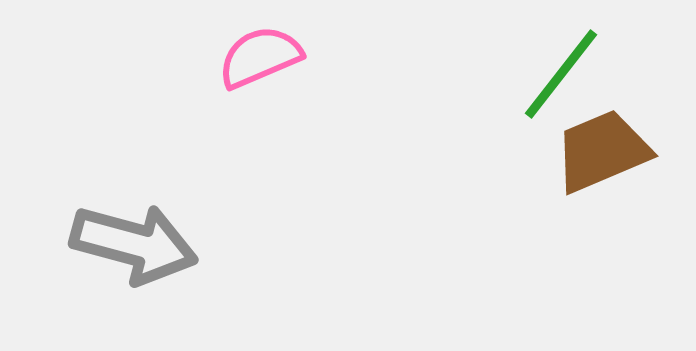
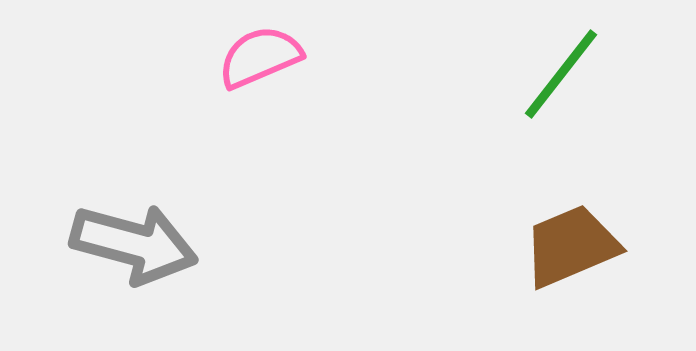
brown trapezoid: moved 31 px left, 95 px down
